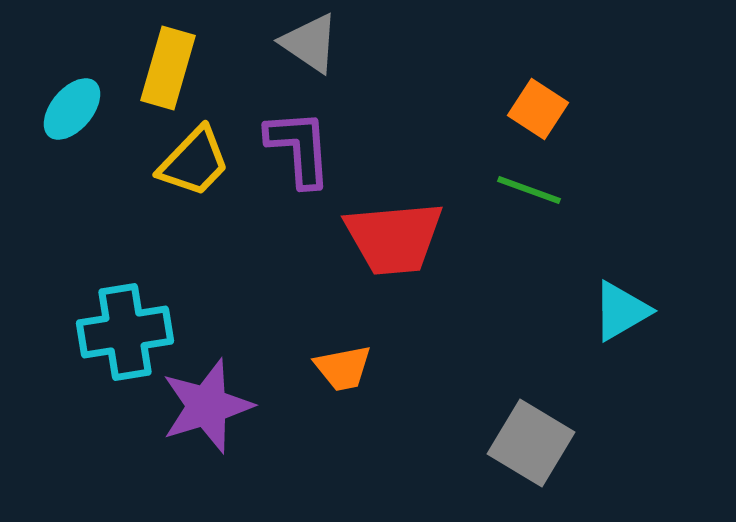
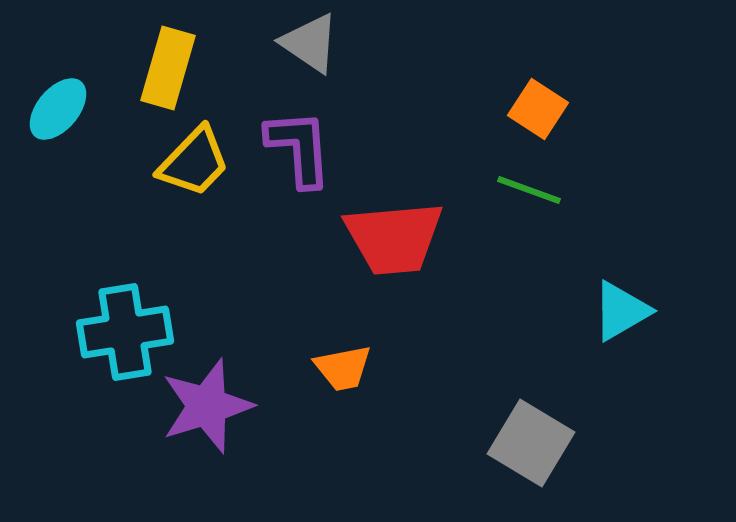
cyan ellipse: moved 14 px left
